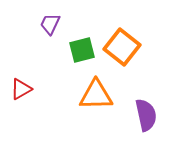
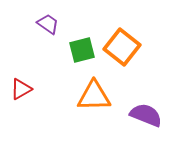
purple trapezoid: moved 2 px left; rotated 100 degrees clockwise
orange triangle: moved 2 px left, 1 px down
purple semicircle: rotated 56 degrees counterclockwise
